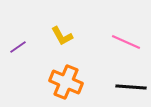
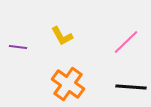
pink line: rotated 68 degrees counterclockwise
purple line: rotated 42 degrees clockwise
orange cross: moved 2 px right, 2 px down; rotated 12 degrees clockwise
